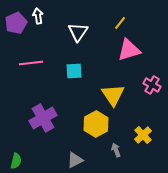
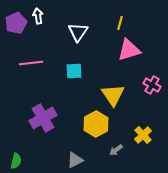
yellow line: rotated 24 degrees counterclockwise
gray arrow: rotated 104 degrees counterclockwise
